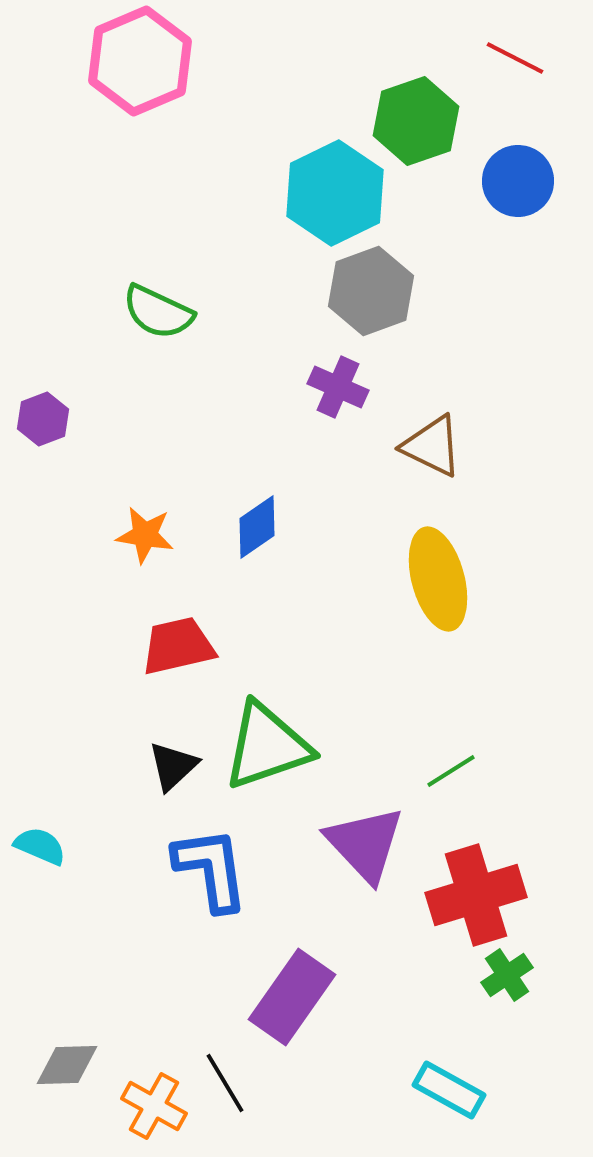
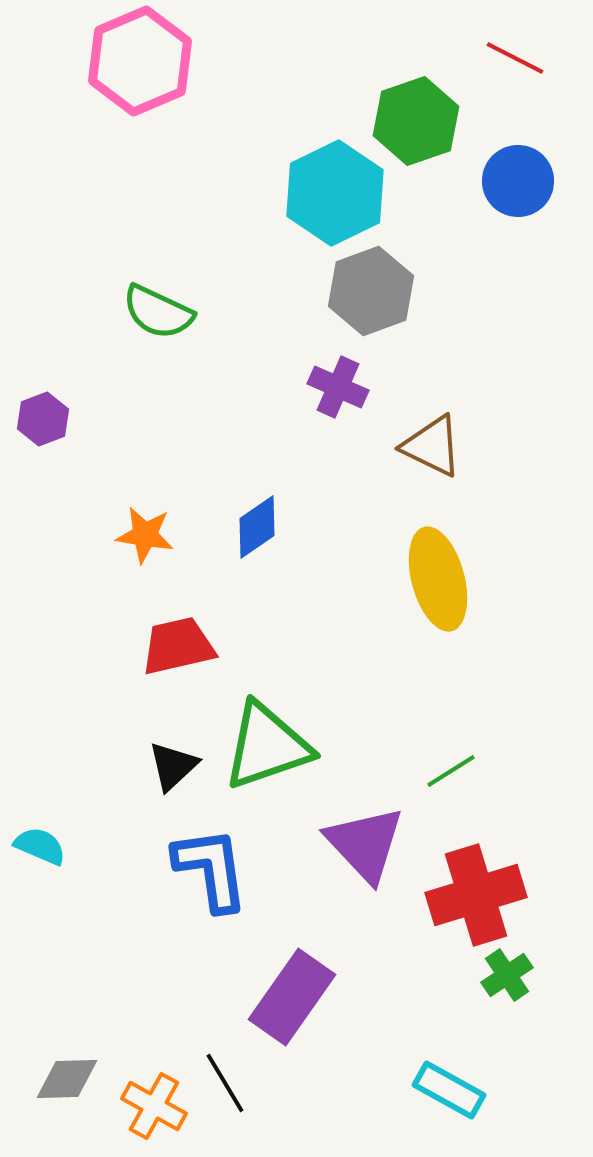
gray diamond: moved 14 px down
